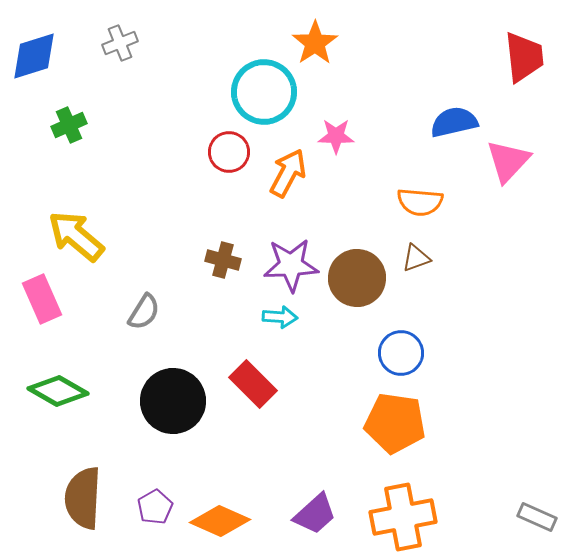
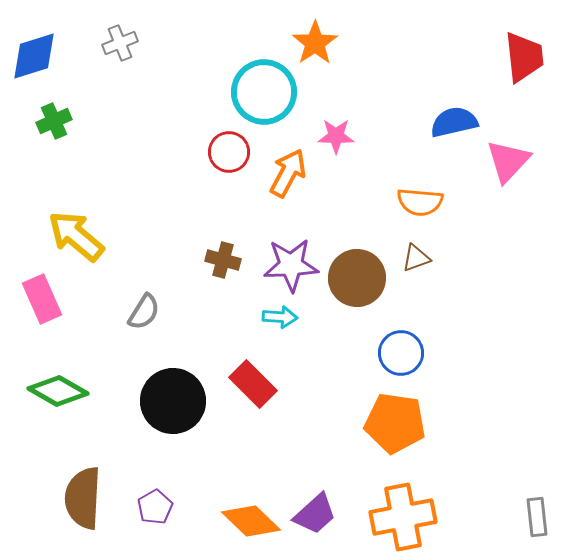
green cross: moved 15 px left, 4 px up
gray rectangle: rotated 60 degrees clockwise
orange diamond: moved 31 px right; rotated 20 degrees clockwise
